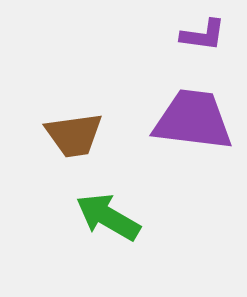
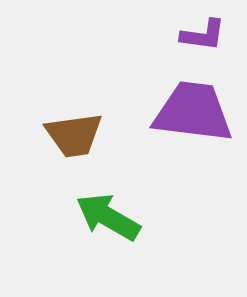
purple trapezoid: moved 8 px up
